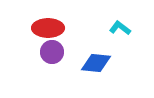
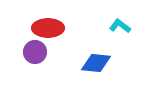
cyan L-shape: moved 2 px up
purple circle: moved 17 px left
